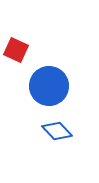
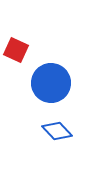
blue circle: moved 2 px right, 3 px up
